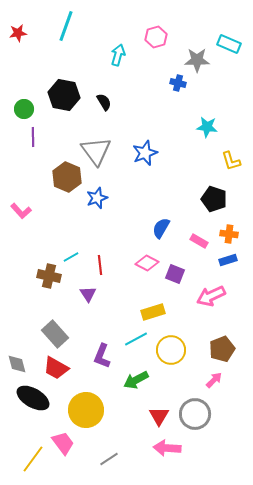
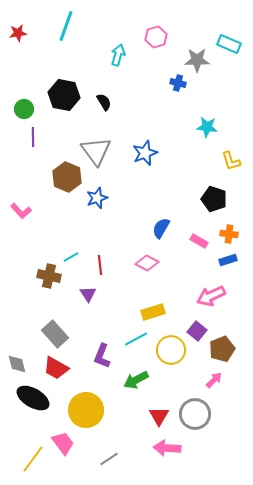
purple square at (175, 274): moved 22 px right, 57 px down; rotated 18 degrees clockwise
